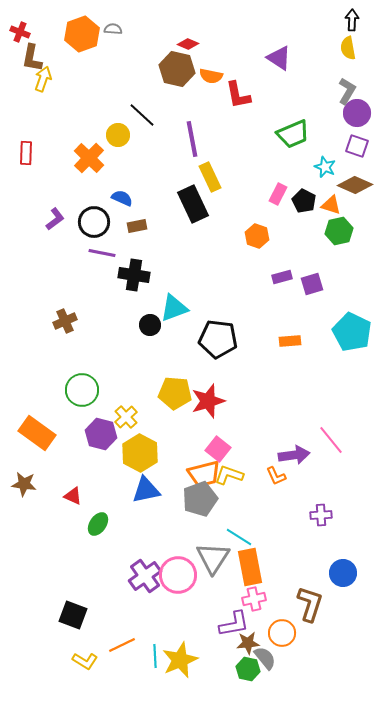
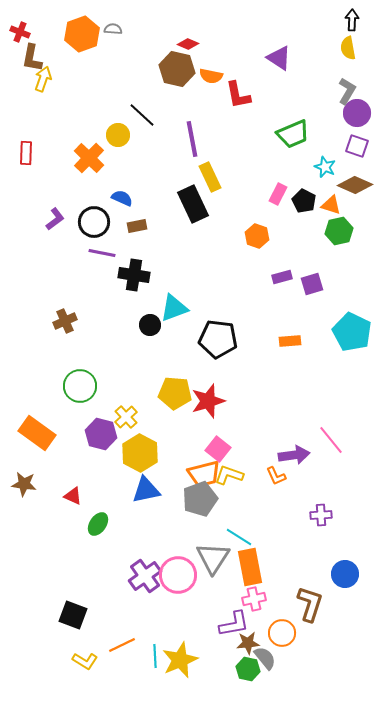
green circle at (82, 390): moved 2 px left, 4 px up
blue circle at (343, 573): moved 2 px right, 1 px down
